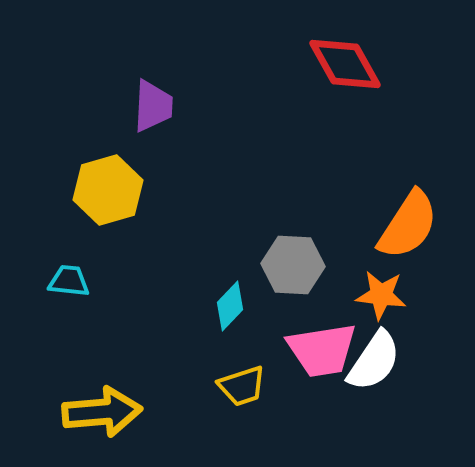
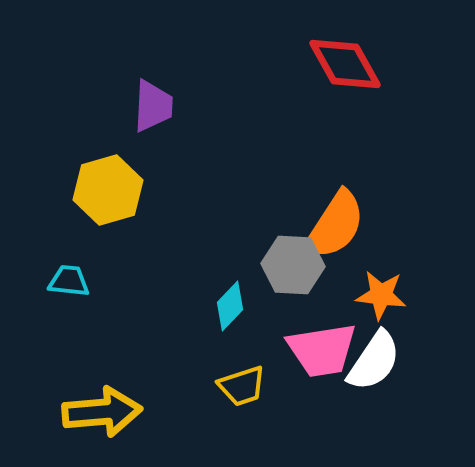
orange semicircle: moved 73 px left
